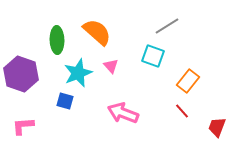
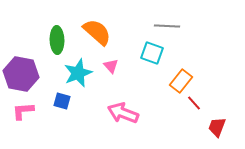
gray line: rotated 35 degrees clockwise
cyan square: moved 1 px left, 3 px up
purple hexagon: rotated 8 degrees counterclockwise
orange rectangle: moved 7 px left
blue square: moved 3 px left
red line: moved 12 px right, 8 px up
pink L-shape: moved 15 px up
